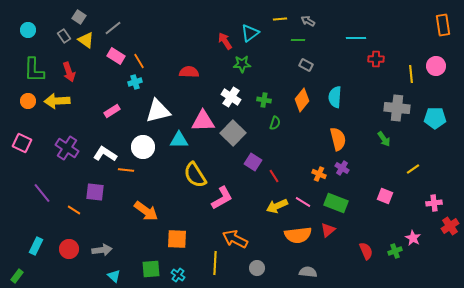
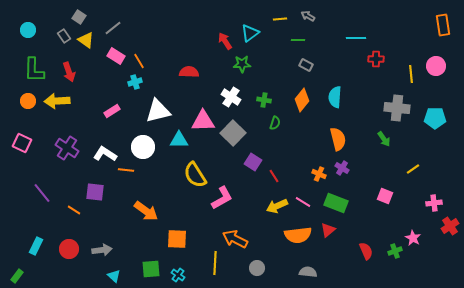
gray arrow at (308, 21): moved 5 px up
